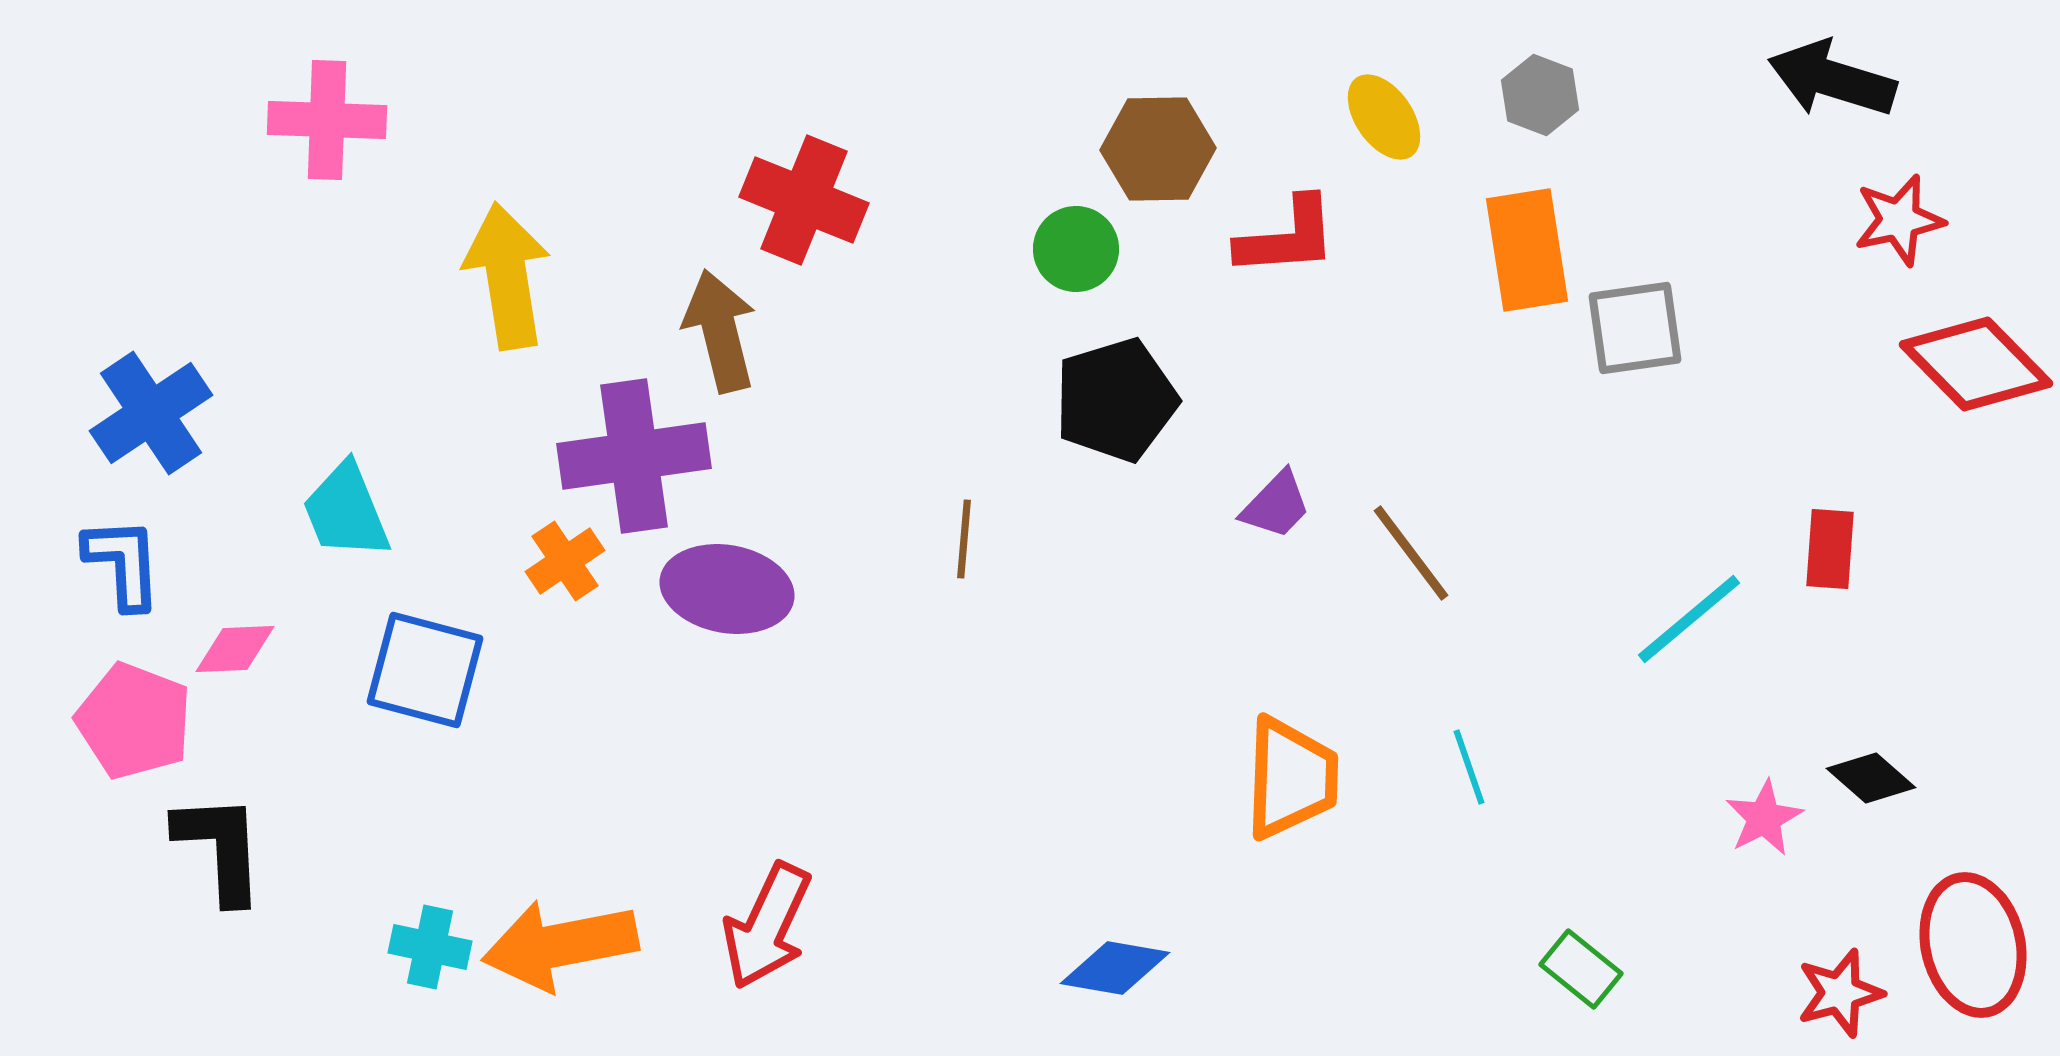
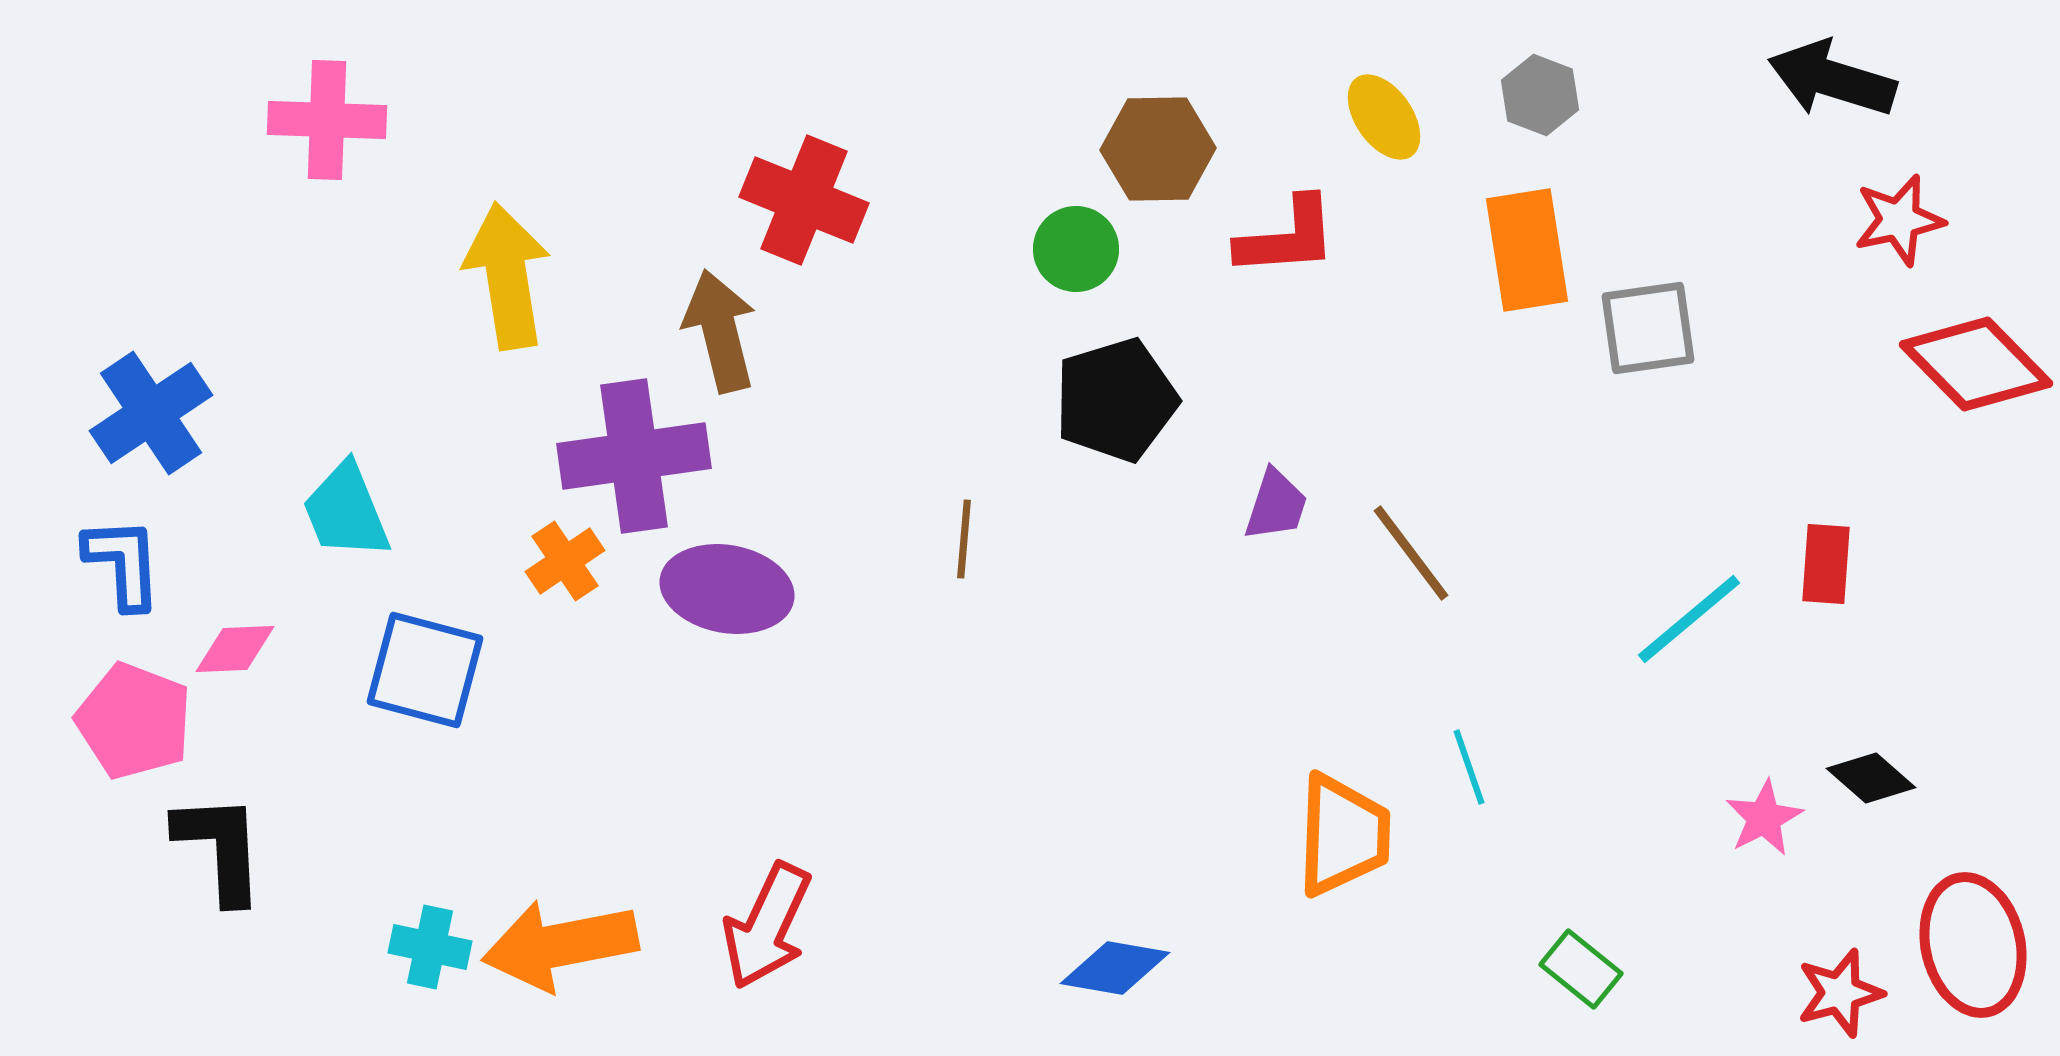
gray square at (1635, 328): moved 13 px right
purple trapezoid at (1276, 505): rotated 26 degrees counterclockwise
red rectangle at (1830, 549): moved 4 px left, 15 px down
orange trapezoid at (1291, 778): moved 52 px right, 57 px down
